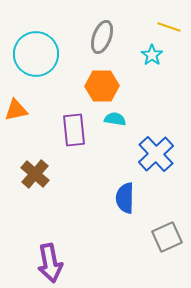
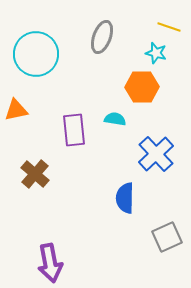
cyan star: moved 4 px right, 2 px up; rotated 20 degrees counterclockwise
orange hexagon: moved 40 px right, 1 px down
